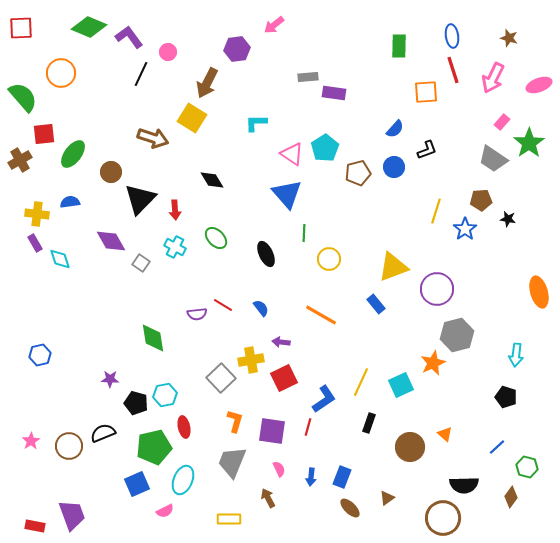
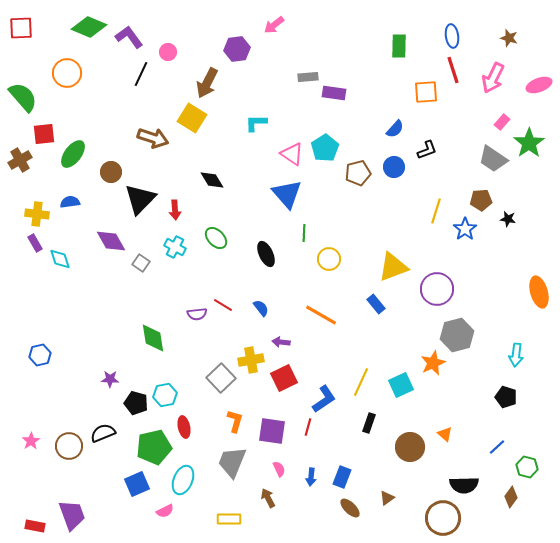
orange circle at (61, 73): moved 6 px right
